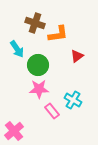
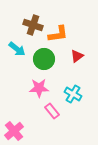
brown cross: moved 2 px left, 2 px down
cyan arrow: rotated 18 degrees counterclockwise
green circle: moved 6 px right, 6 px up
pink star: moved 1 px up
cyan cross: moved 6 px up
